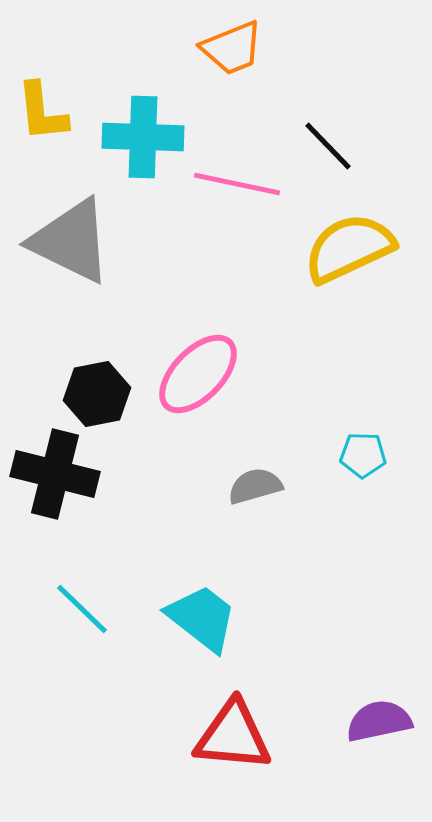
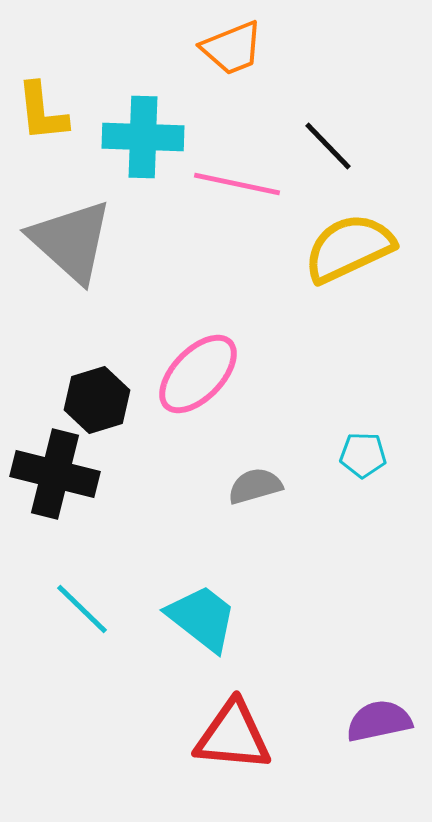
gray triangle: rotated 16 degrees clockwise
black hexagon: moved 6 px down; rotated 6 degrees counterclockwise
